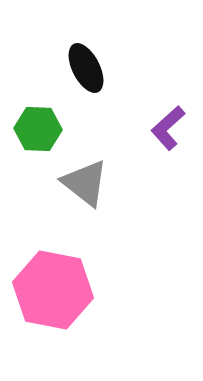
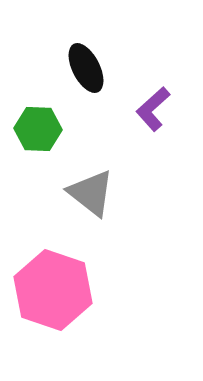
purple L-shape: moved 15 px left, 19 px up
gray triangle: moved 6 px right, 10 px down
pink hexagon: rotated 8 degrees clockwise
